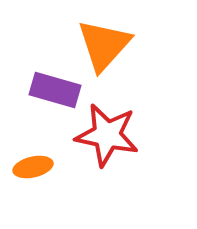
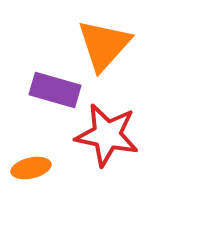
orange ellipse: moved 2 px left, 1 px down
